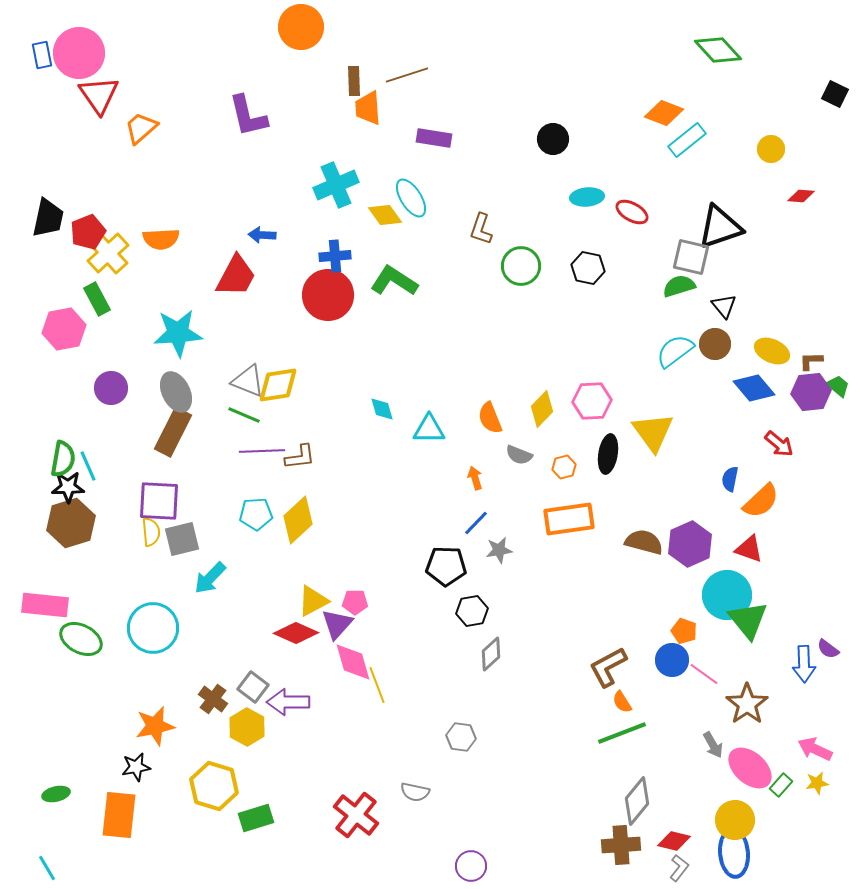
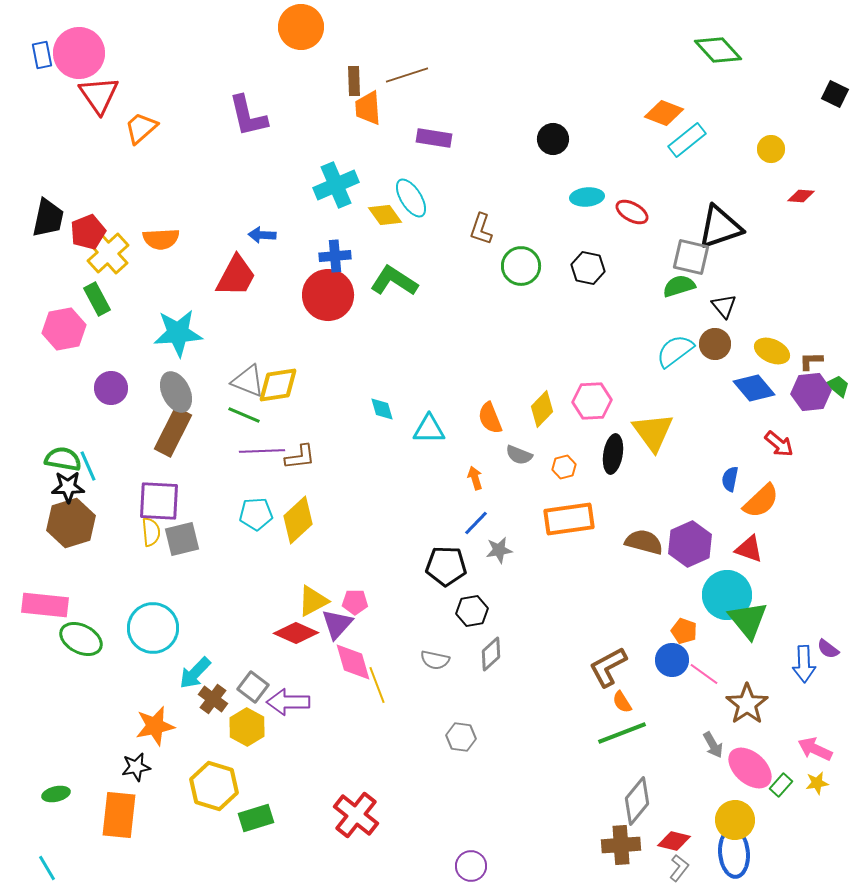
black ellipse at (608, 454): moved 5 px right
green semicircle at (63, 459): rotated 90 degrees counterclockwise
cyan arrow at (210, 578): moved 15 px left, 95 px down
gray semicircle at (415, 792): moved 20 px right, 132 px up
